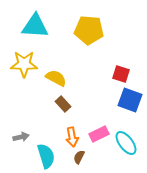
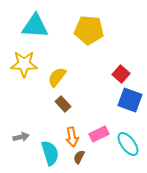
red square: rotated 24 degrees clockwise
yellow semicircle: moved 1 px right, 1 px up; rotated 80 degrees counterclockwise
cyan ellipse: moved 2 px right, 1 px down
cyan semicircle: moved 4 px right, 3 px up
